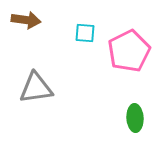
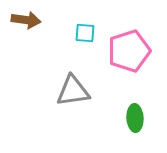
pink pentagon: rotated 9 degrees clockwise
gray triangle: moved 37 px right, 3 px down
